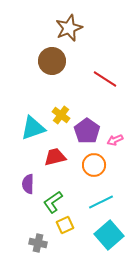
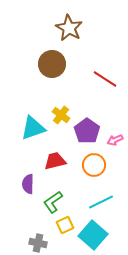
brown star: rotated 20 degrees counterclockwise
brown circle: moved 3 px down
red trapezoid: moved 4 px down
cyan square: moved 16 px left; rotated 8 degrees counterclockwise
